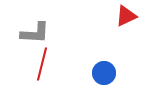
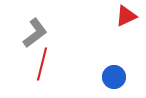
gray L-shape: rotated 40 degrees counterclockwise
blue circle: moved 10 px right, 4 px down
